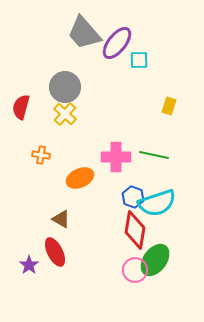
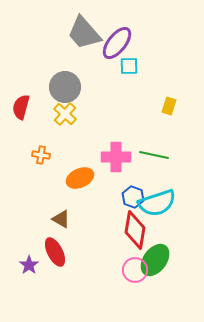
cyan square: moved 10 px left, 6 px down
